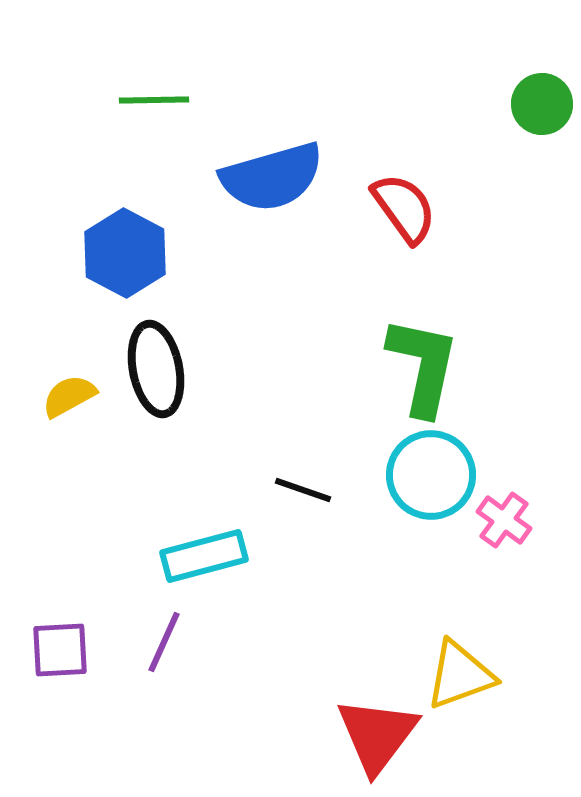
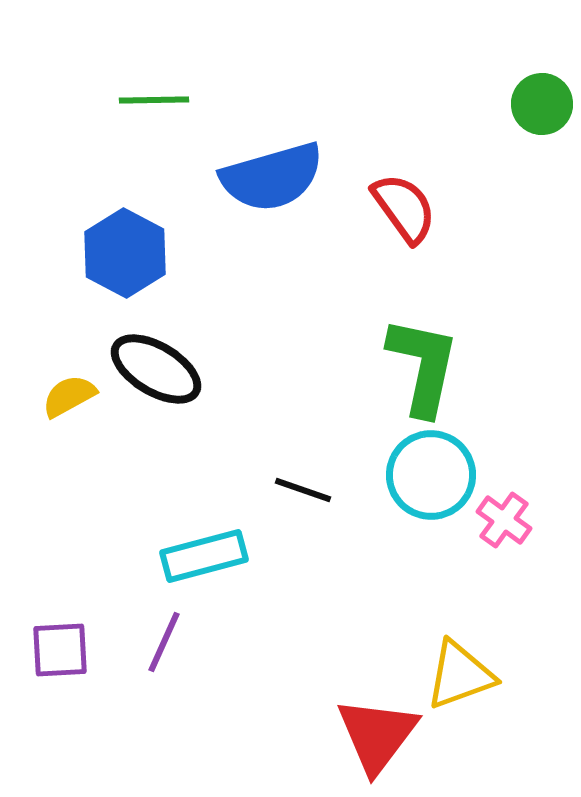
black ellipse: rotated 48 degrees counterclockwise
